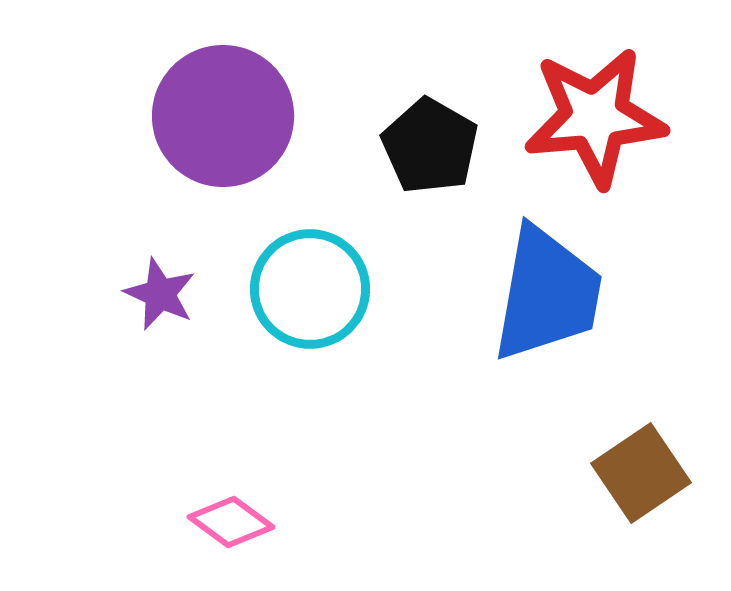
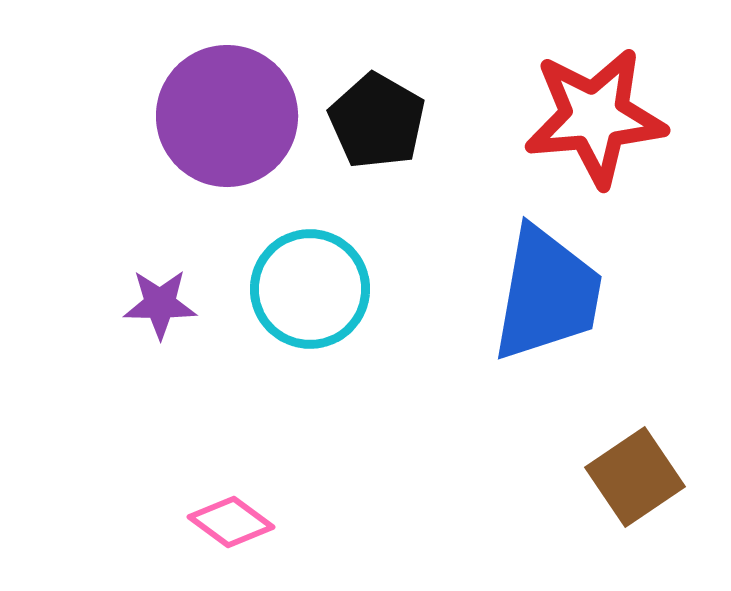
purple circle: moved 4 px right
black pentagon: moved 53 px left, 25 px up
purple star: moved 10 px down; rotated 24 degrees counterclockwise
brown square: moved 6 px left, 4 px down
